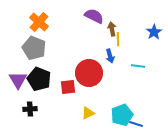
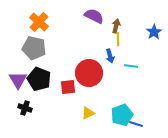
brown arrow: moved 4 px right, 3 px up; rotated 24 degrees clockwise
gray pentagon: rotated 10 degrees counterclockwise
cyan line: moved 7 px left
black cross: moved 5 px left, 1 px up; rotated 24 degrees clockwise
